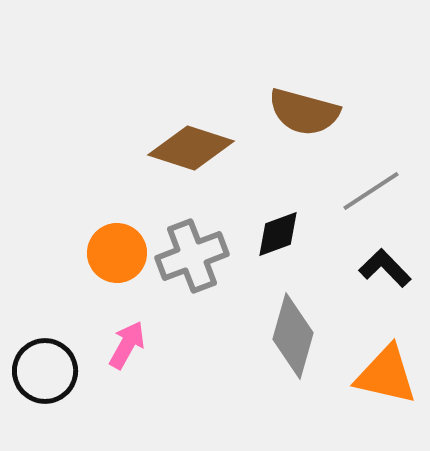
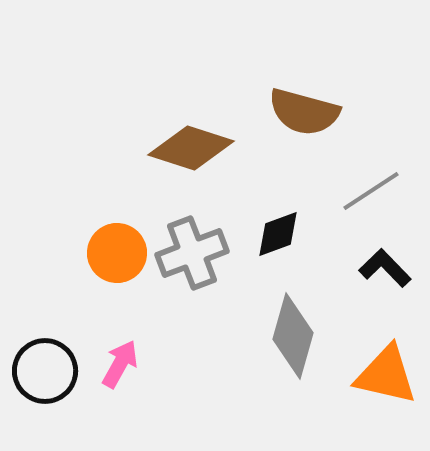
gray cross: moved 3 px up
pink arrow: moved 7 px left, 19 px down
